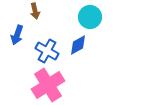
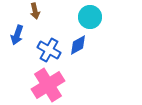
blue cross: moved 2 px right, 1 px up
